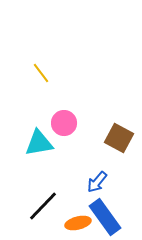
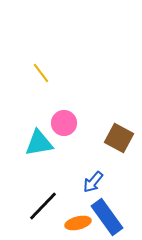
blue arrow: moved 4 px left
blue rectangle: moved 2 px right
